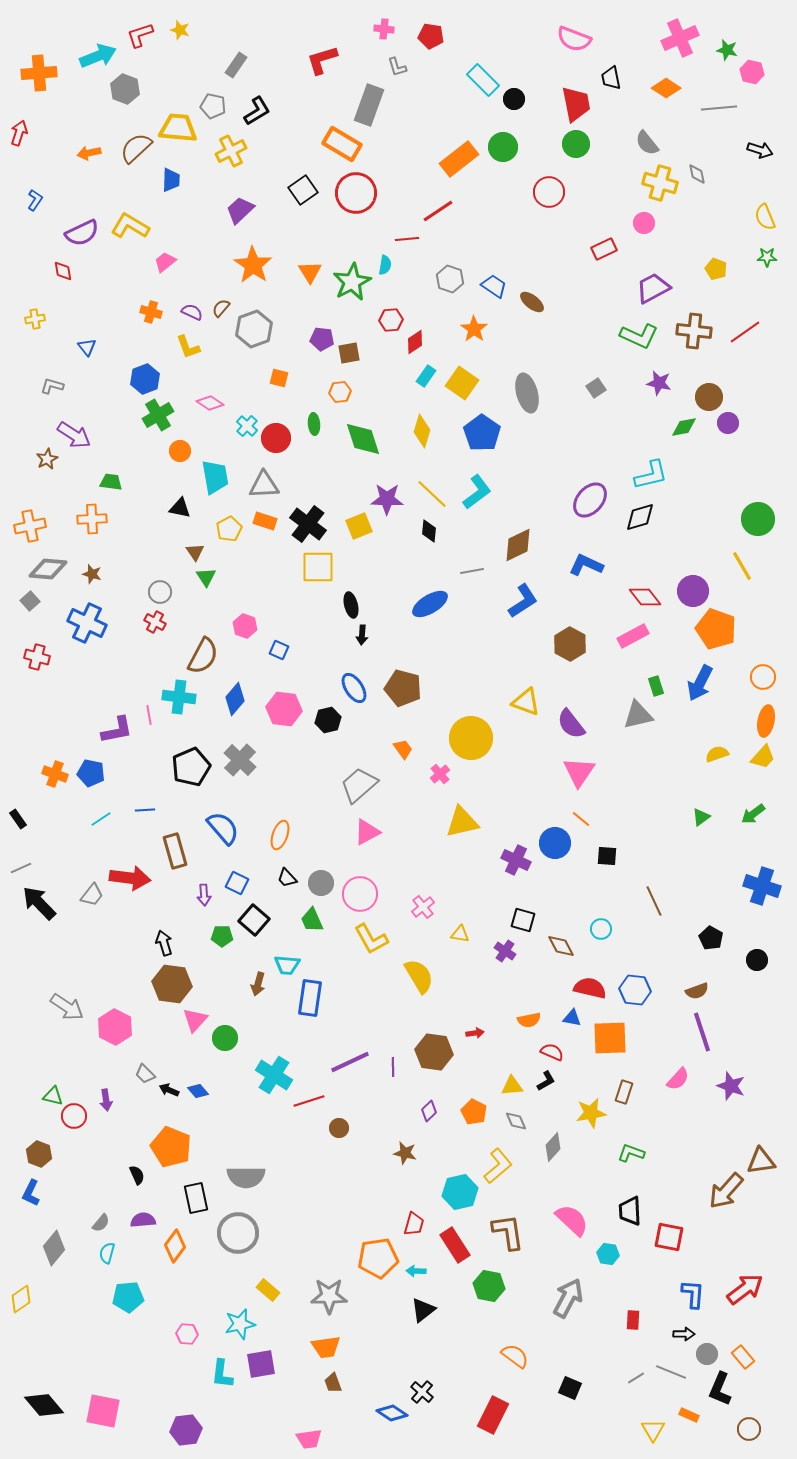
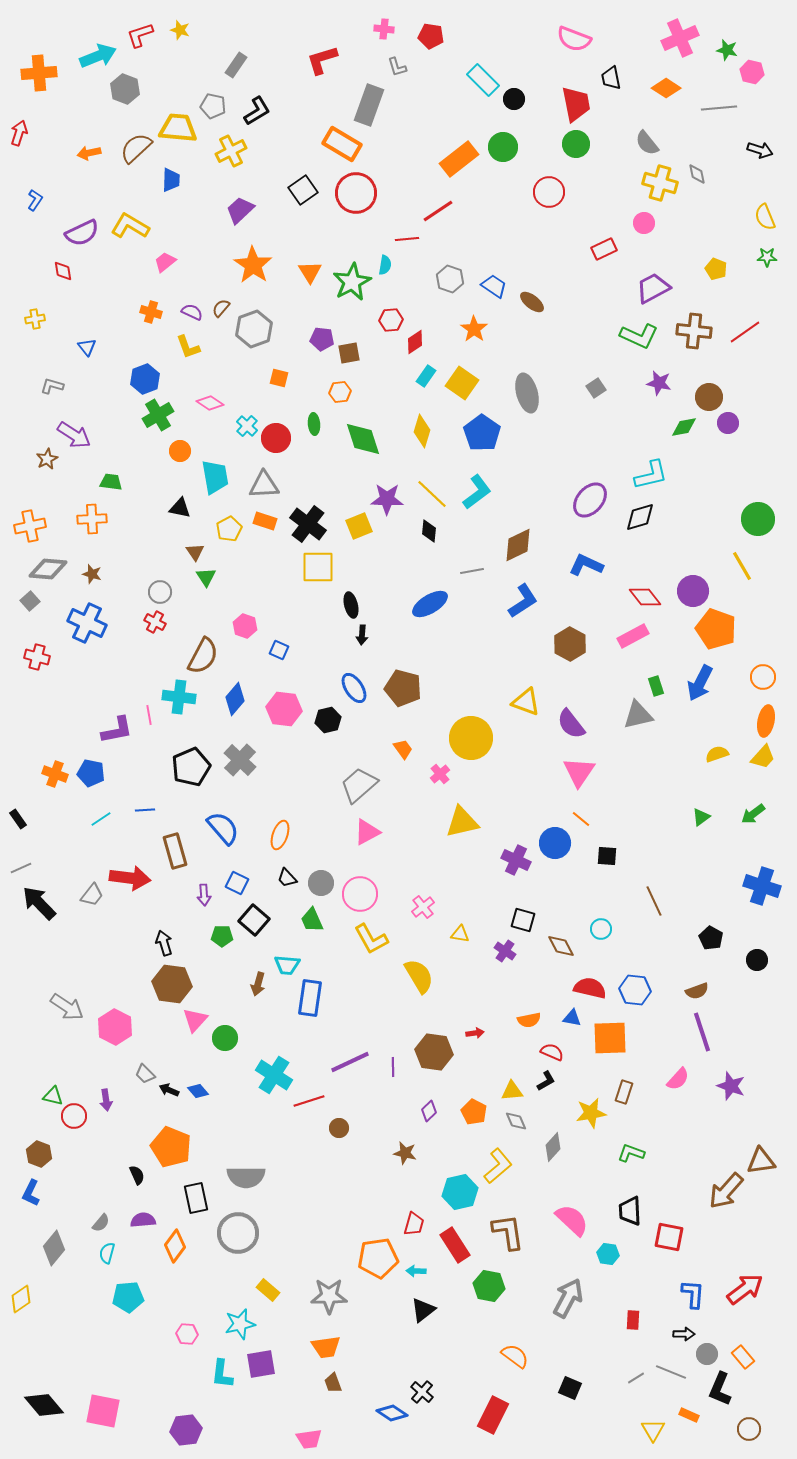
yellow triangle at (512, 1086): moved 5 px down
